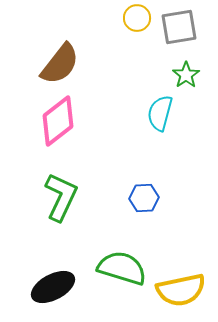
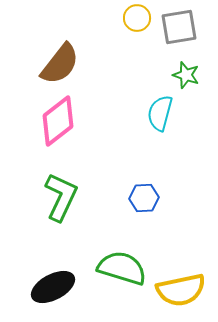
green star: rotated 20 degrees counterclockwise
